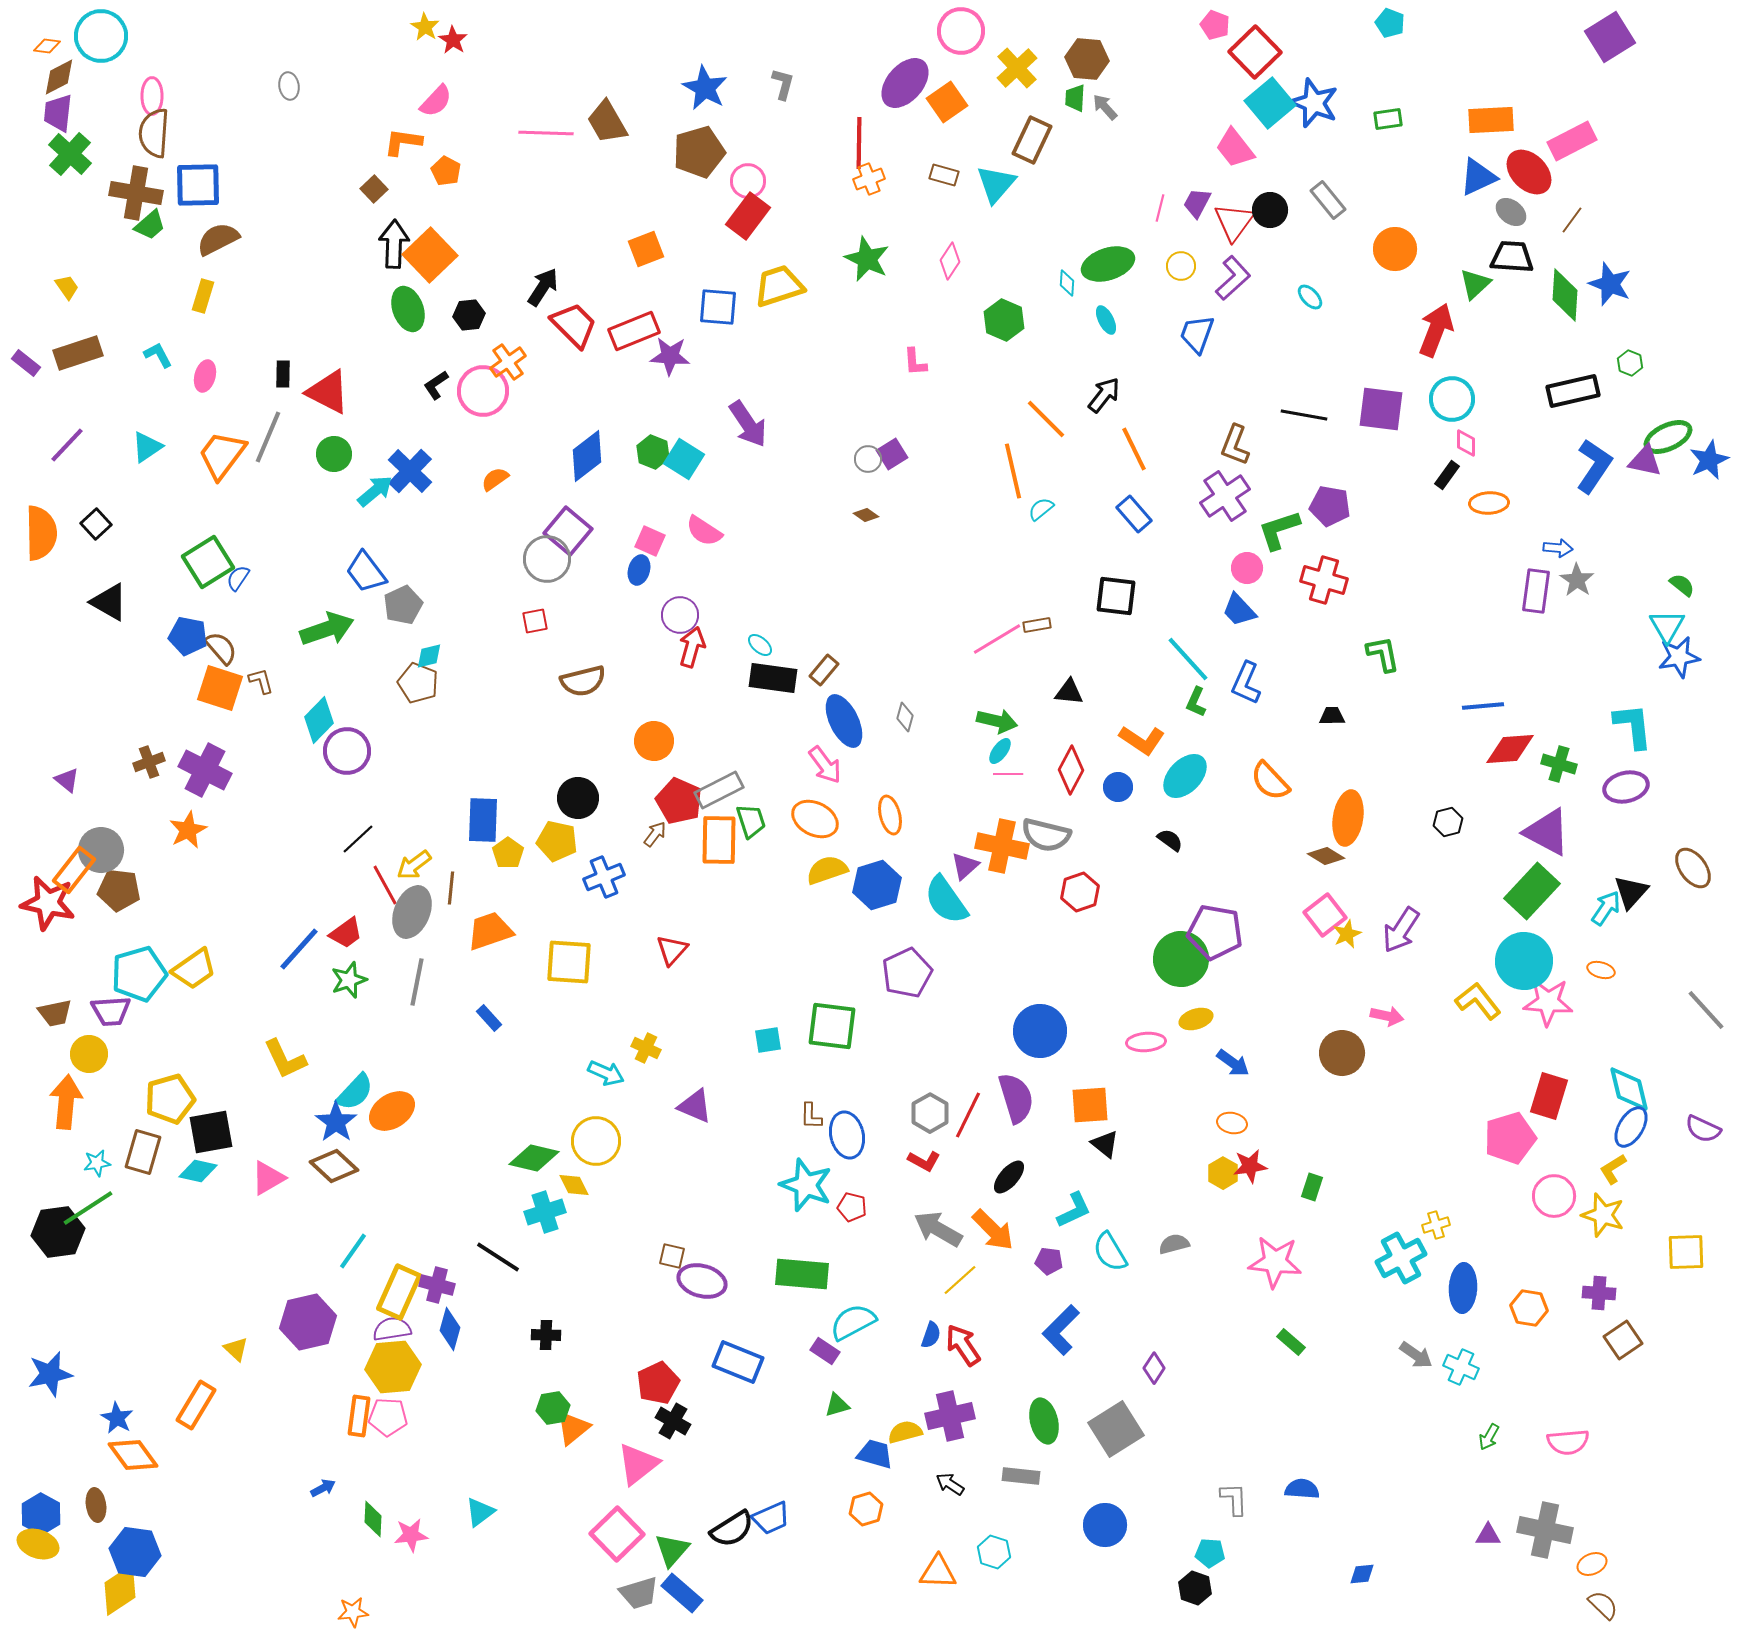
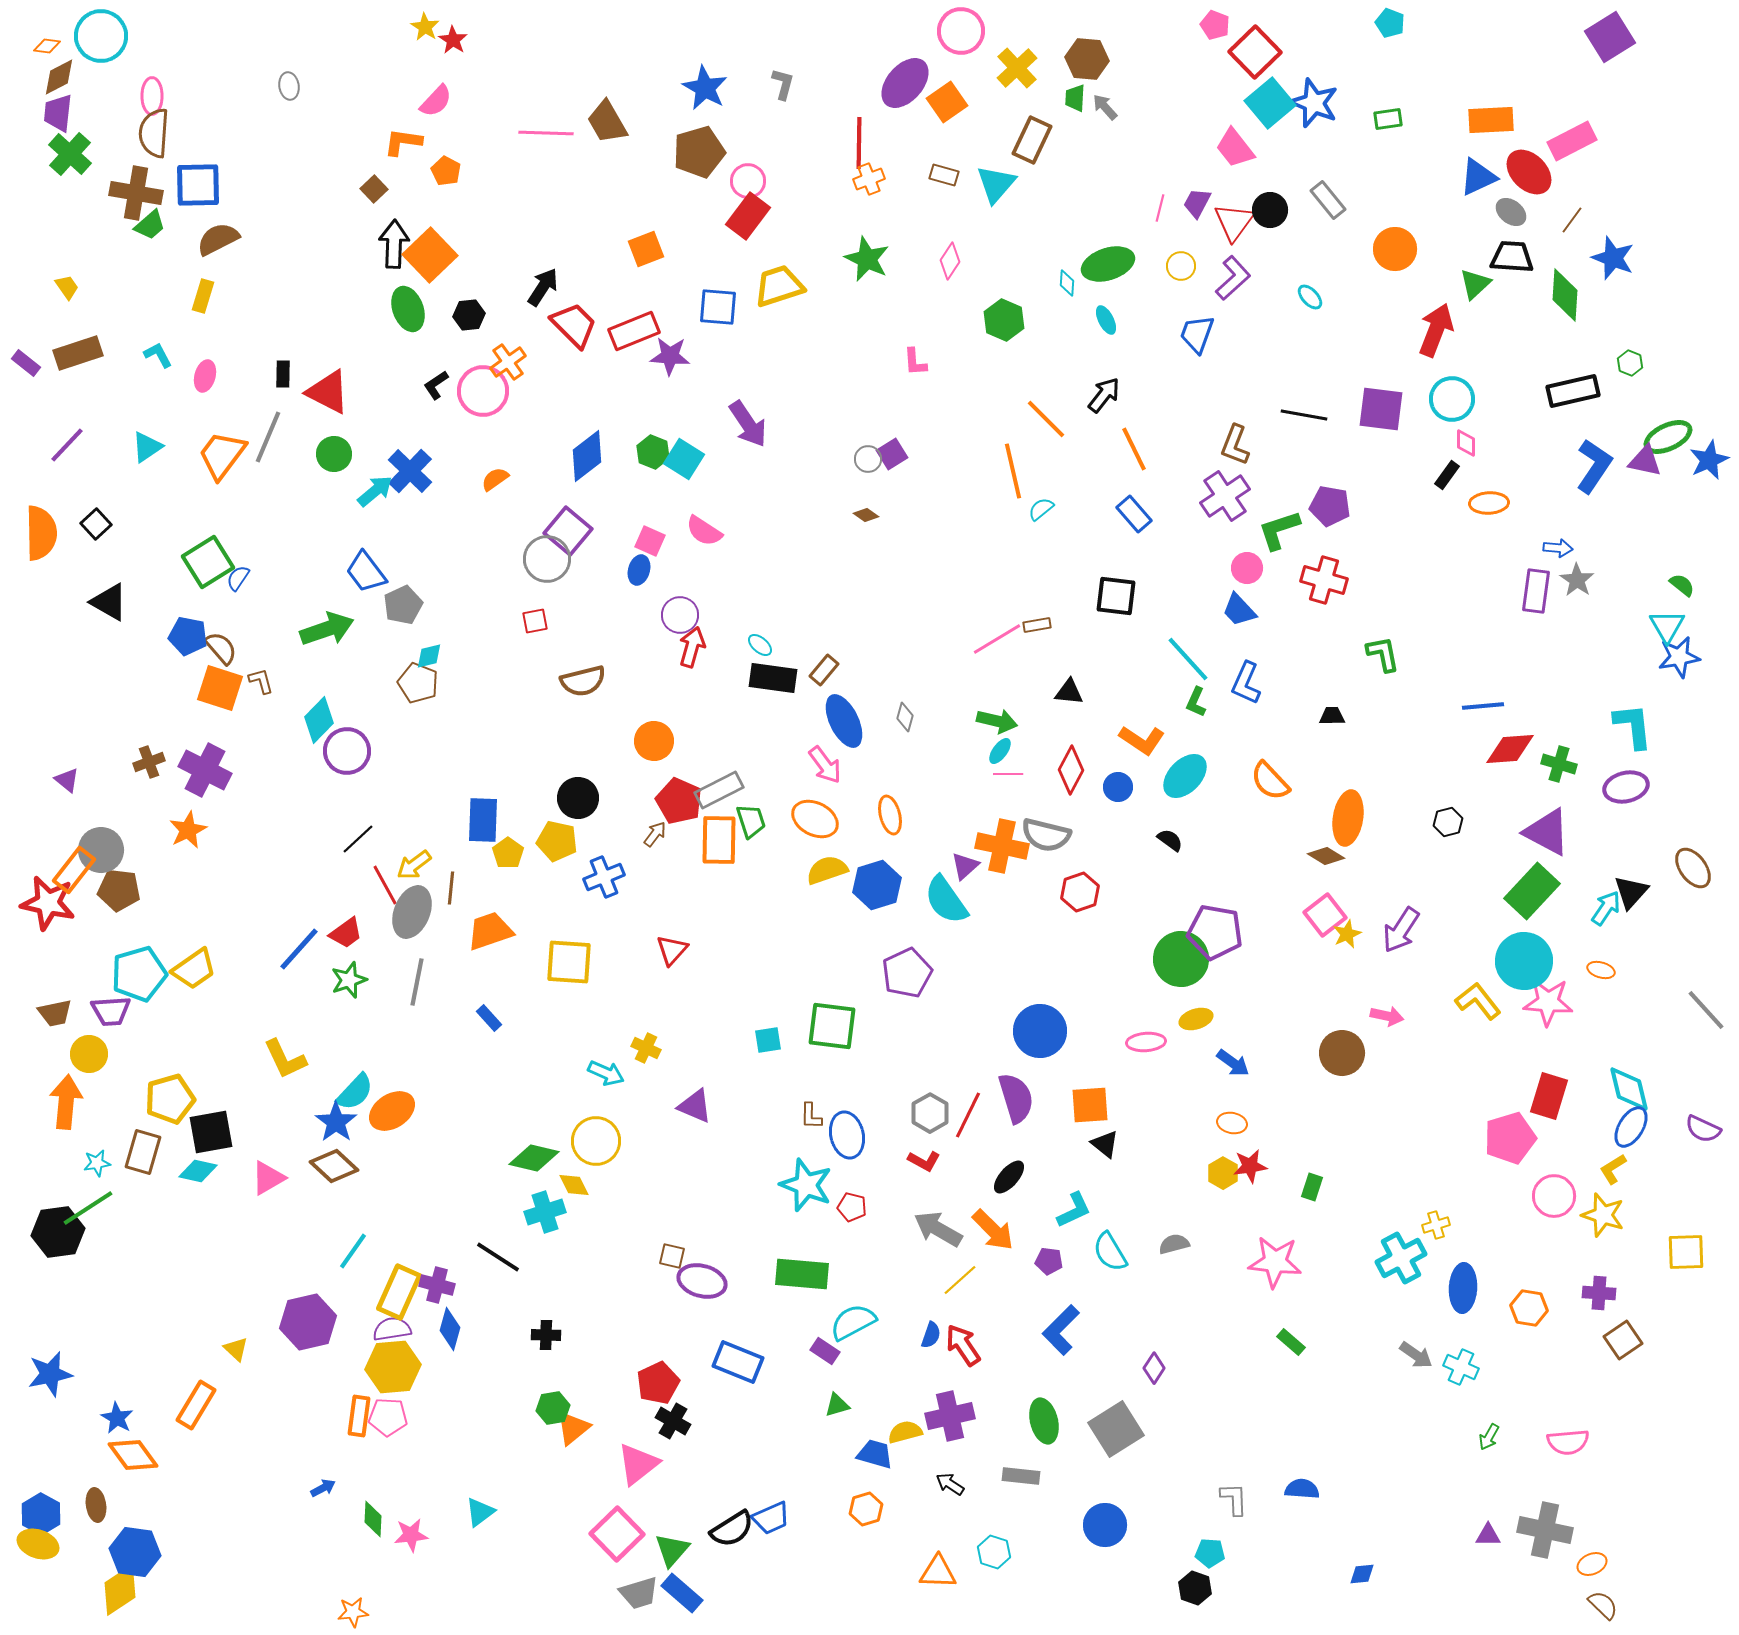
blue star at (1610, 284): moved 3 px right, 26 px up
